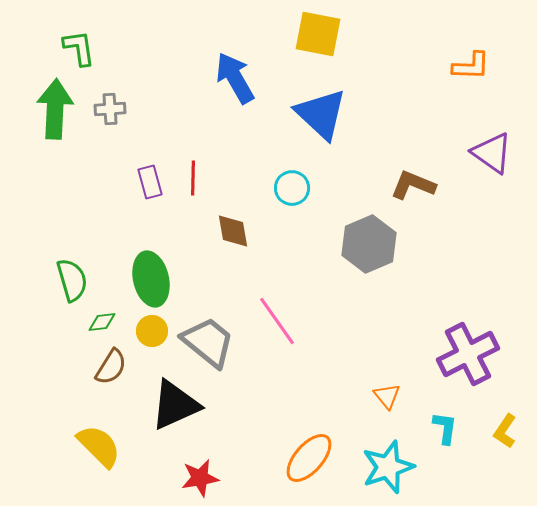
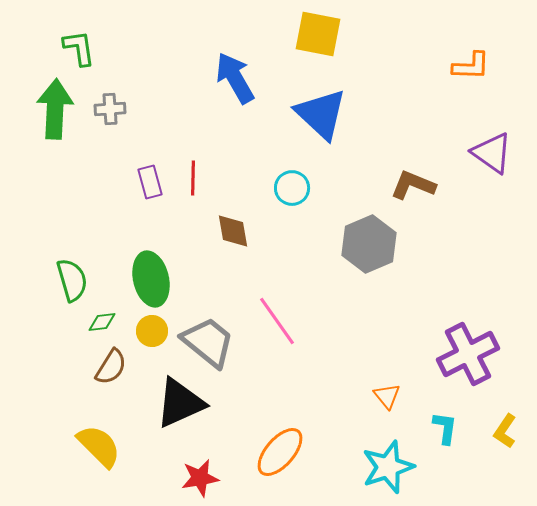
black triangle: moved 5 px right, 2 px up
orange ellipse: moved 29 px left, 6 px up
